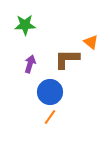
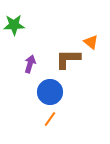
green star: moved 11 px left
brown L-shape: moved 1 px right
orange line: moved 2 px down
